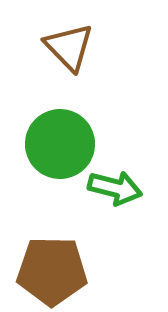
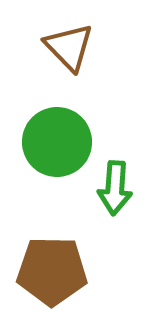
green circle: moved 3 px left, 2 px up
green arrow: rotated 80 degrees clockwise
